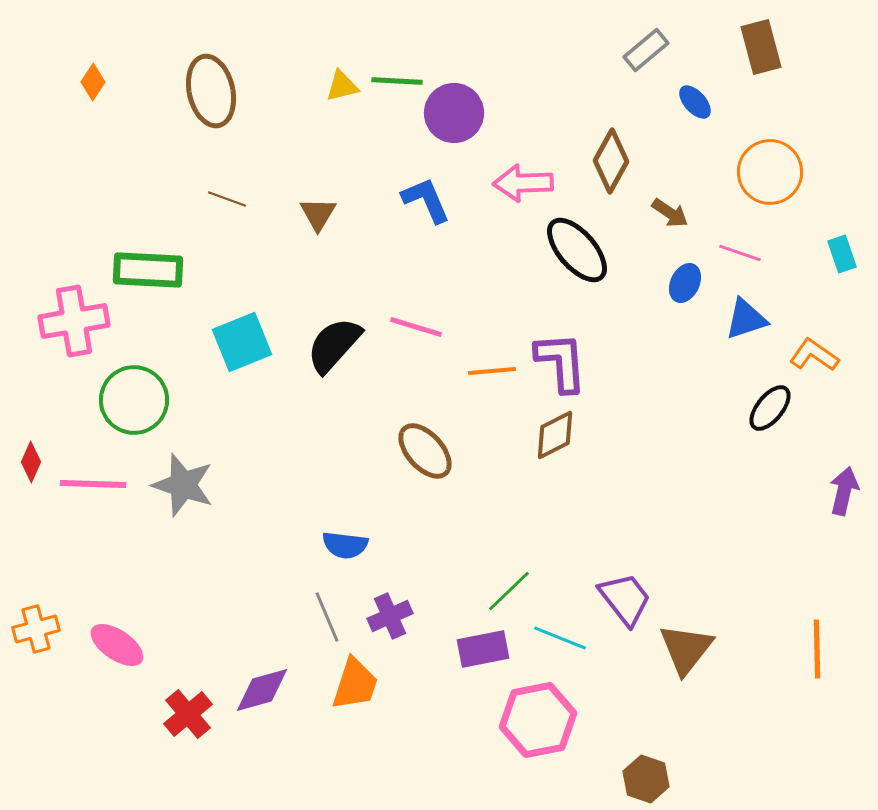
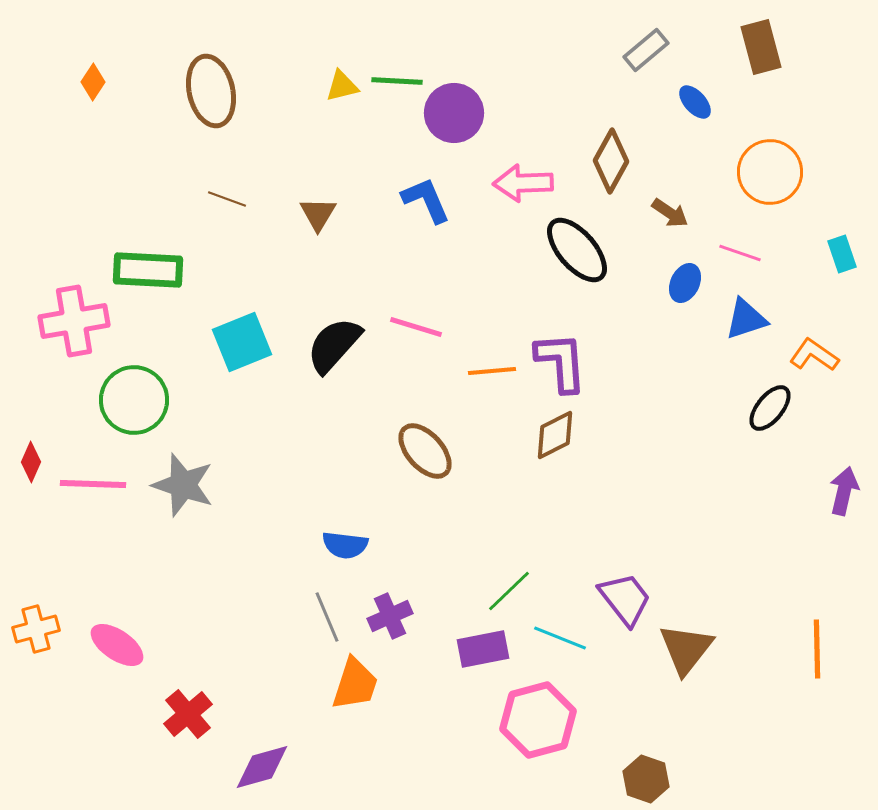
purple diamond at (262, 690): moved 77 px down
pink hexagon at (538, 720): rotated 4 degrees counterclockwise
